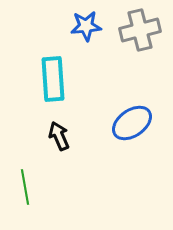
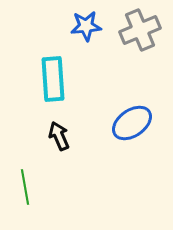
gray cross: rotated 9 degrees counterclockwise
